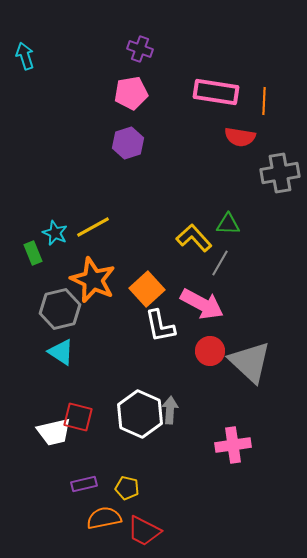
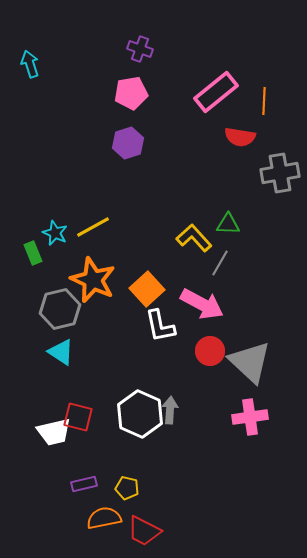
cyan arrow: moved 5 px right, 8 px down
pink rectangle: rotated 48 degrees counterclockwise
pink cross: moved 17 px right, 28 px up
